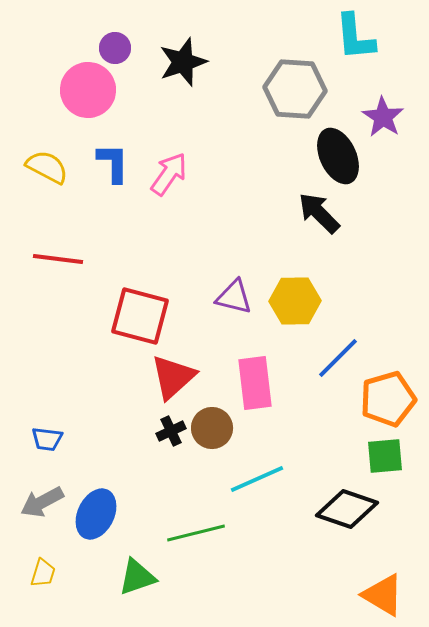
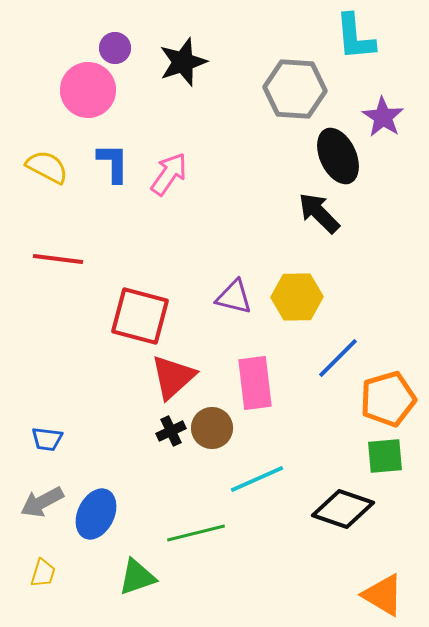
yellow hexagon: moved 2 px right, 4 px up
black diamond: moved 4 px left
